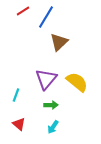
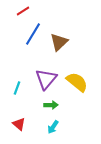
blue line: moved 13 px left, 17 px down
cyan line: moved 1 px right, 7 px up
